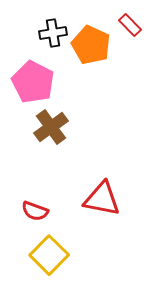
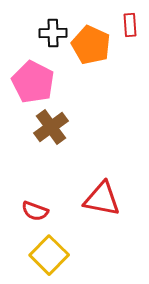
red rectangle: rotated 40 degrees clockwise
black cross: rotated 8 degrees clockwise
